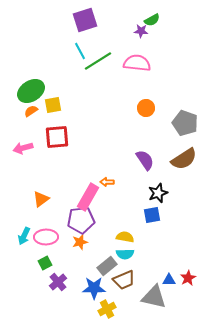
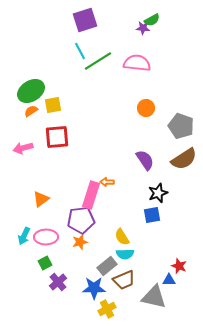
purple star: moved 2 px right, 3 px up
gray pentagon: moved 4 px left, 3 px down
pink rectangle: moved 3 px right, 2 px up; rotated 12 degrees counterclockwise
yellow semicircle: moved 3 px left; rotated 132 degrees counterclockwise
red star: moved 9 px left, 12 px up; rotated 21 degrees counterclockwise
